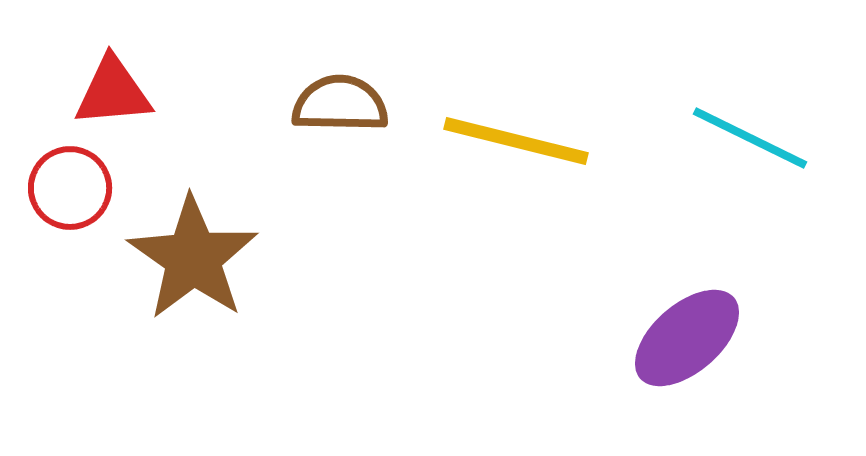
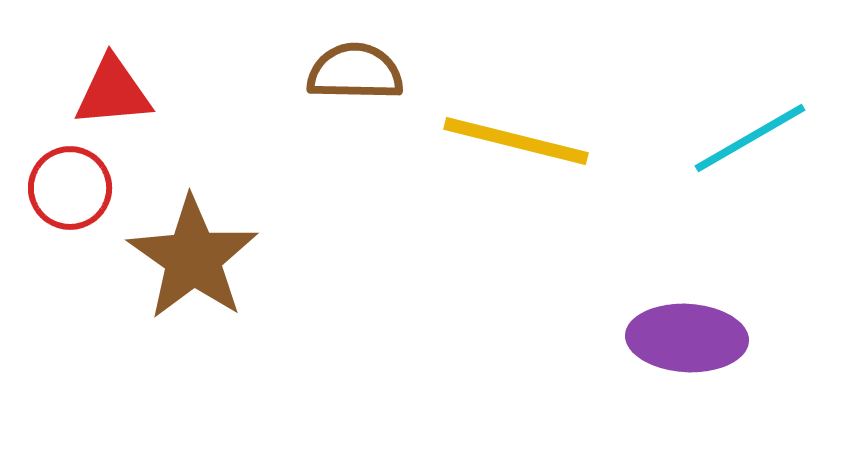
brown semicircle: moved 15 px right, 32 px up
cyan line: rotated 56 degrees counterclockwise
purple ellipse: rotated 44 degrees clockwise
